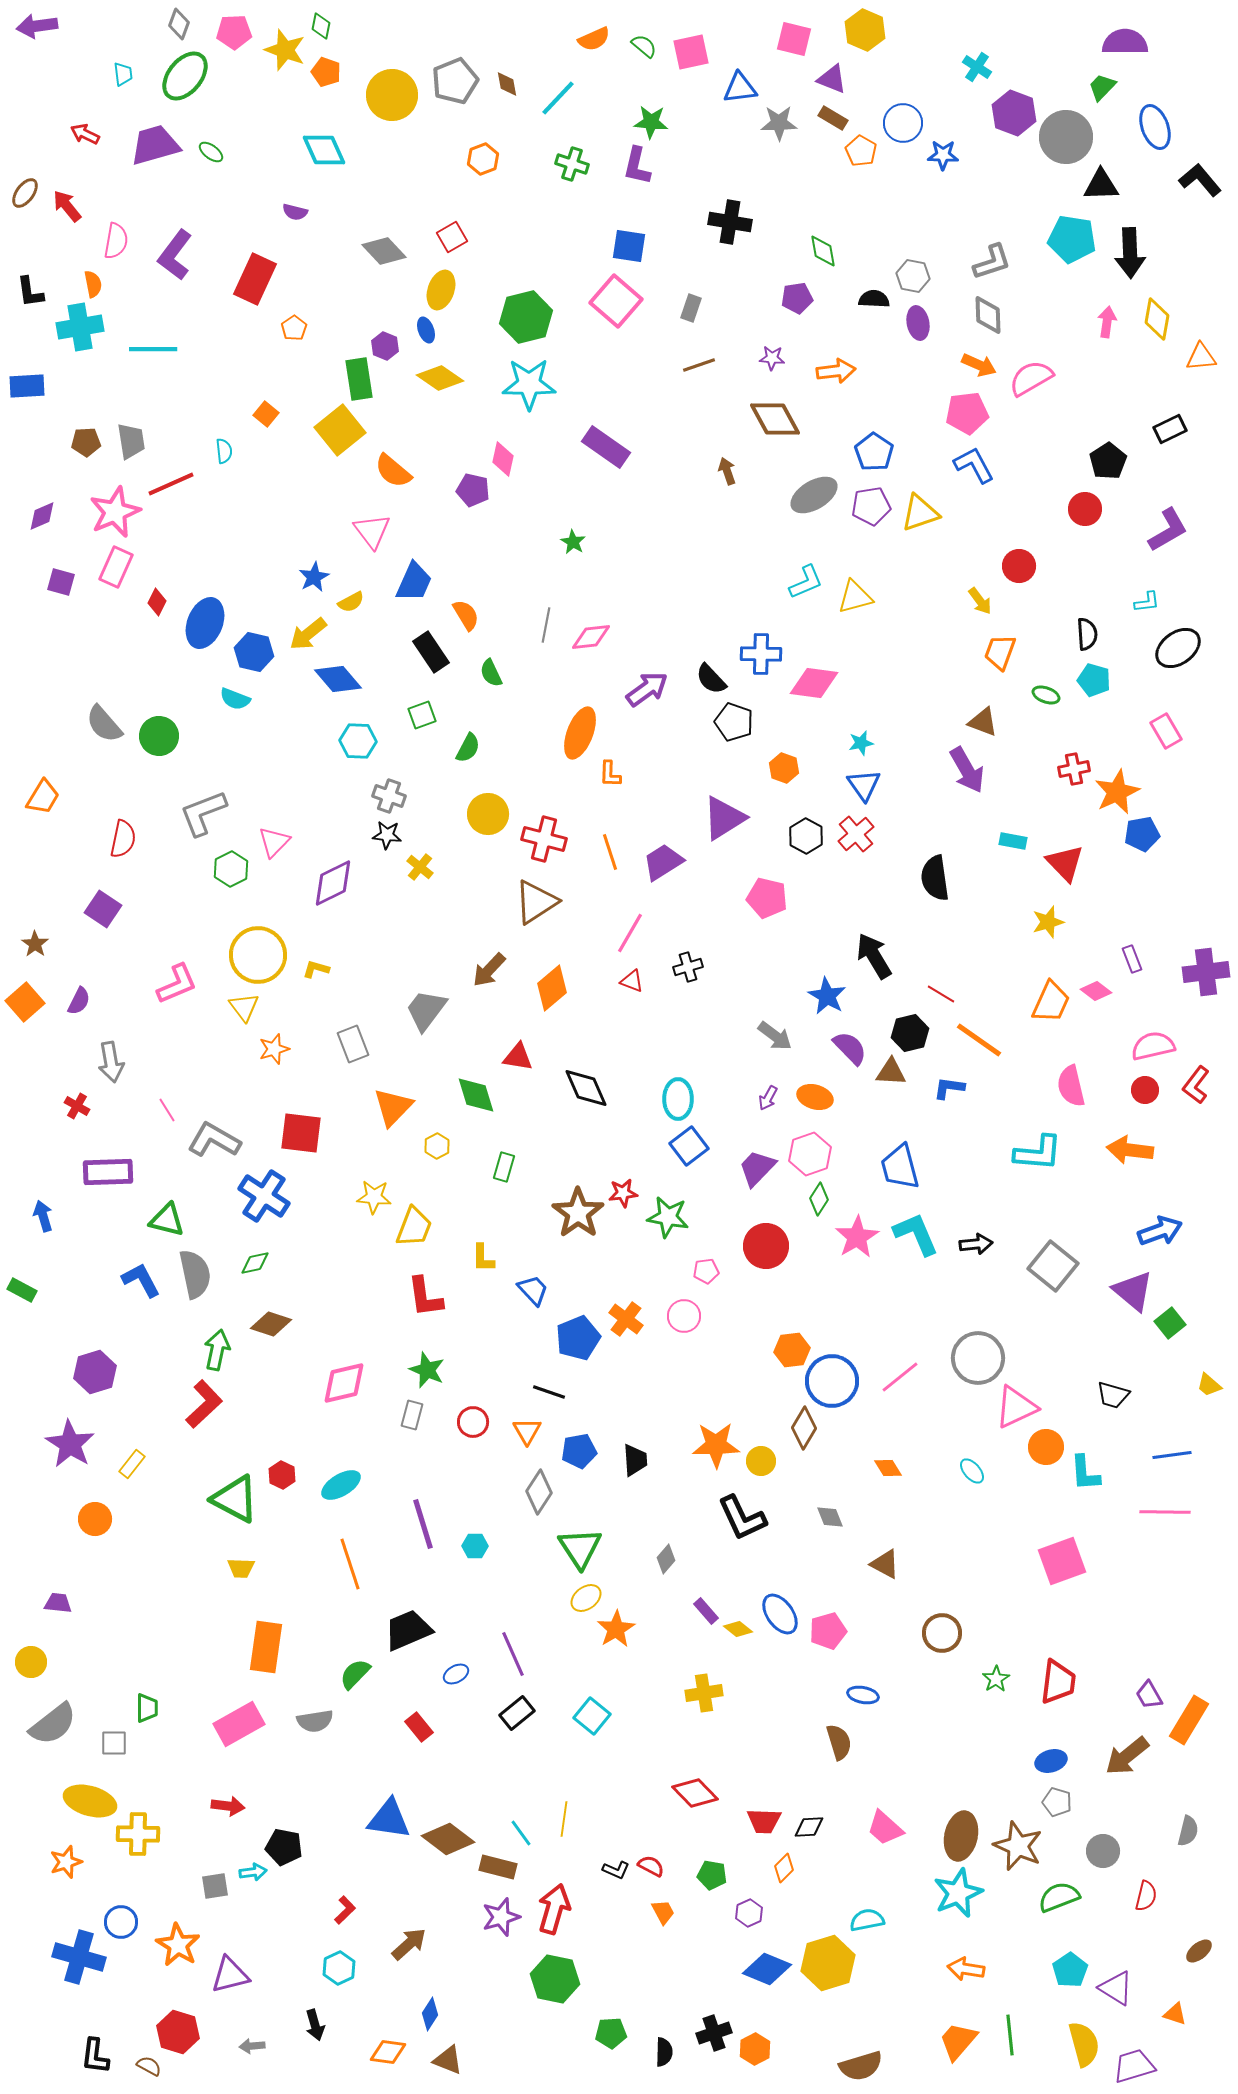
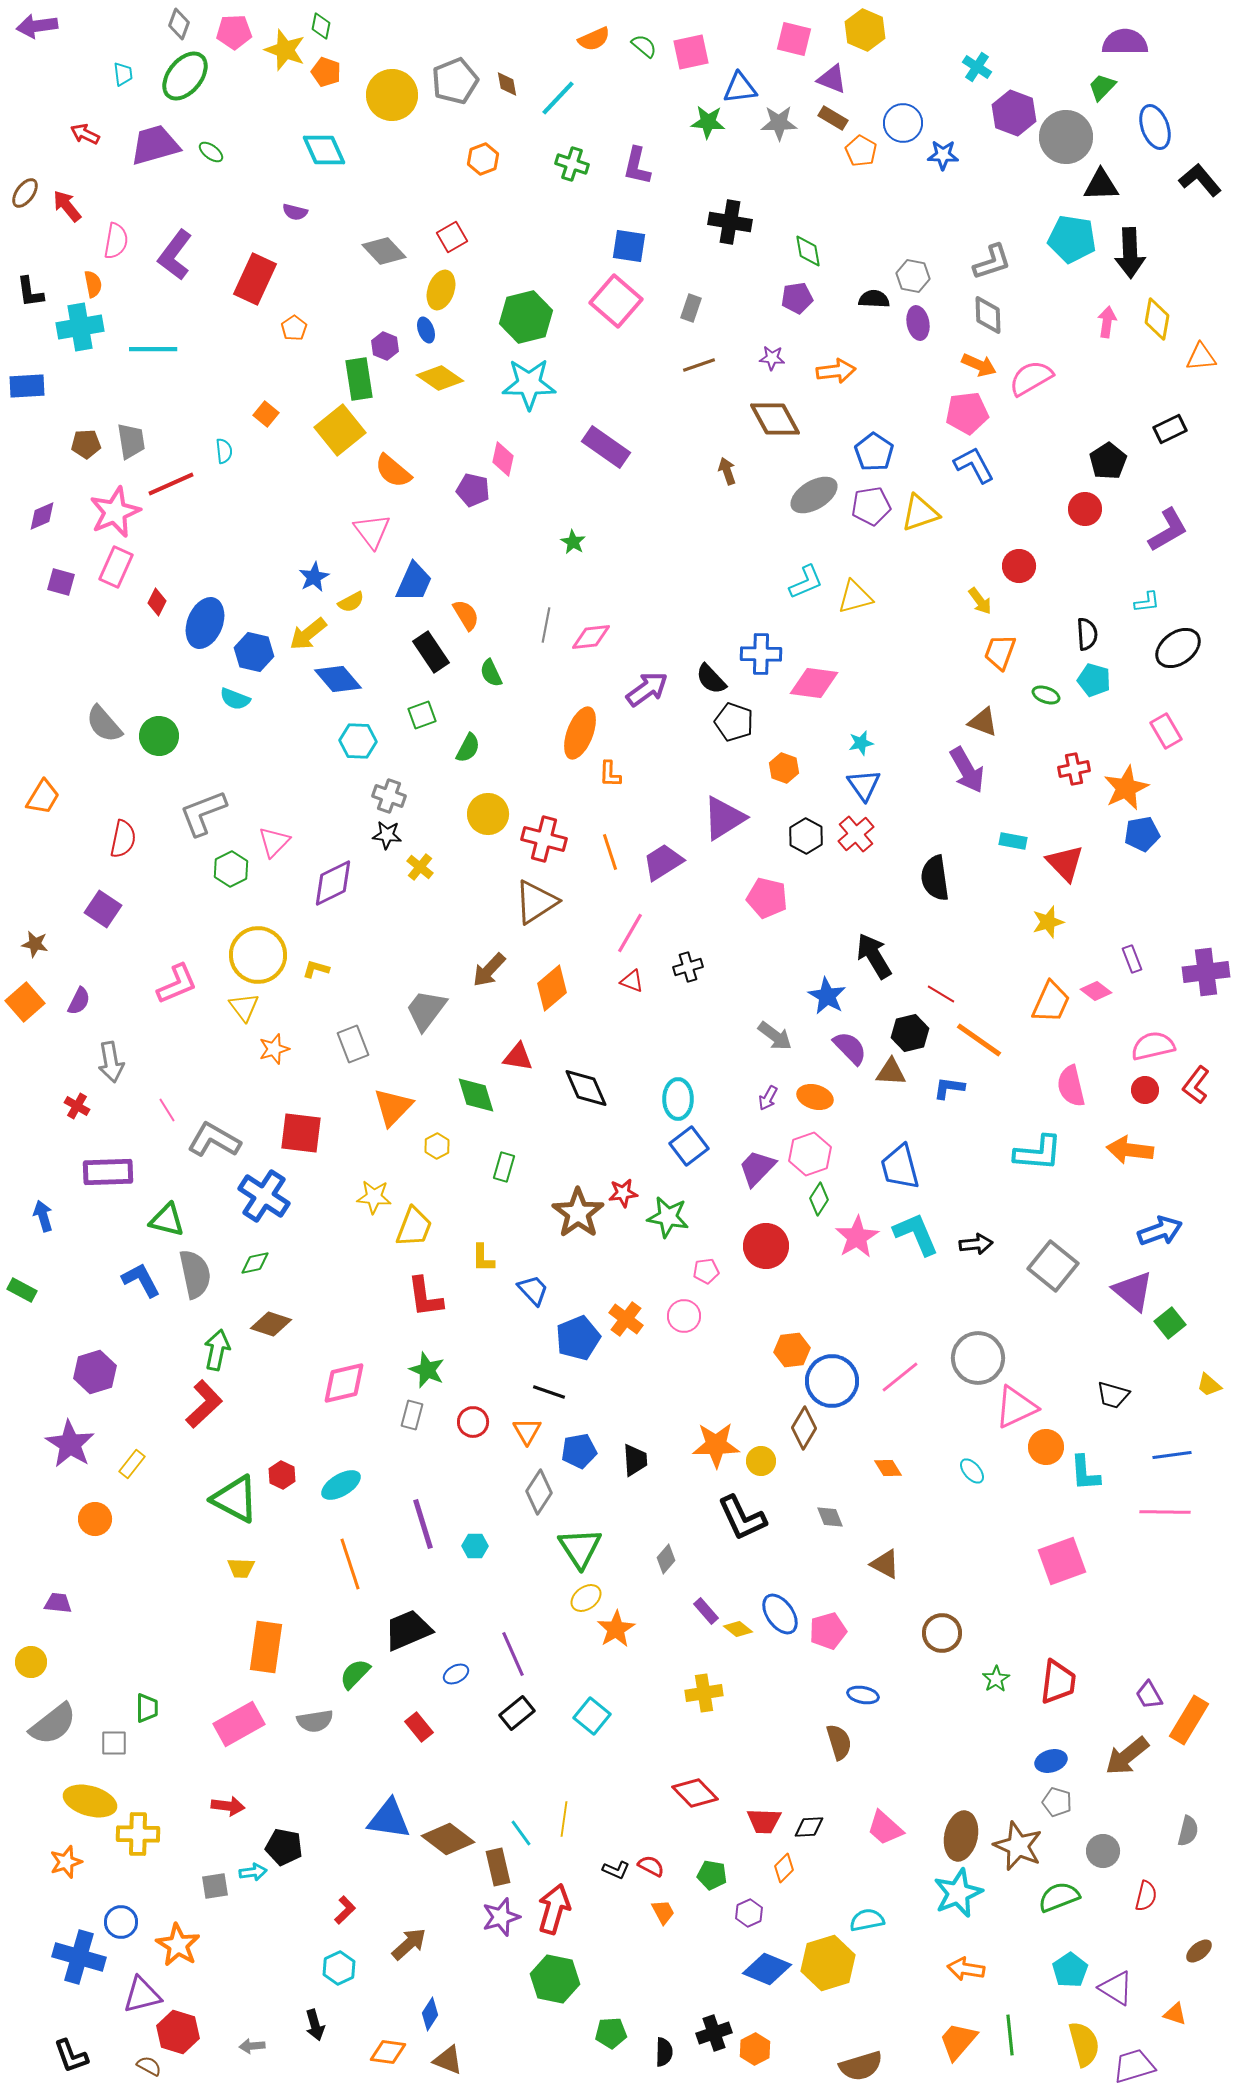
green star at (651, 122): moved 57 px right
green diamond at (823, 251): moved 15 px left
brown pentagon at (86, 442): moved 2 px down
orange star at (1117, 792): moved 9 px right, 4 px up
brown star at (35, 944): rotated 24 degrees counterclockwise
brown rectangle at (498, 1867): rotated 63 degrees clockwise
purple triangle at (230, 1975): moved 88 px left, 20 px down
black L-shape at (95, 2056): moved 24 px left; rotated 27 degrees counterclockwise
